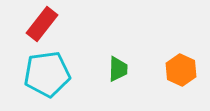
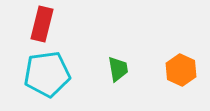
red rectangle: rotated 24 degrees counterclockwise
green trapezoid: rotated 12 degrees counterclockwise
